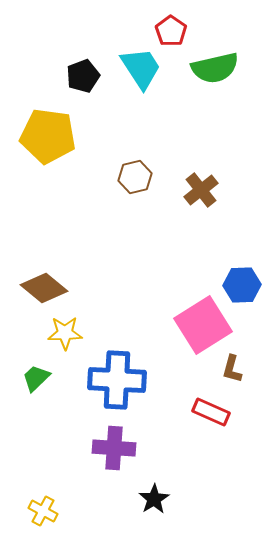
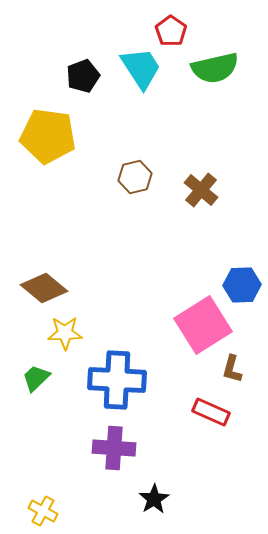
brown cross: rotated 12 degrees counterclockwise
